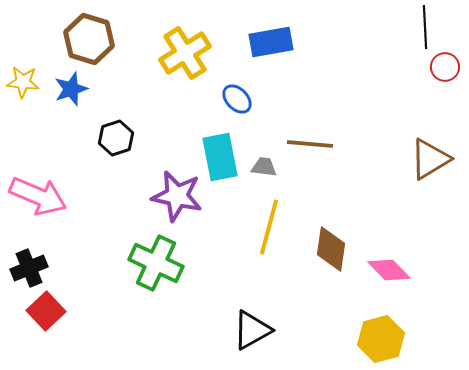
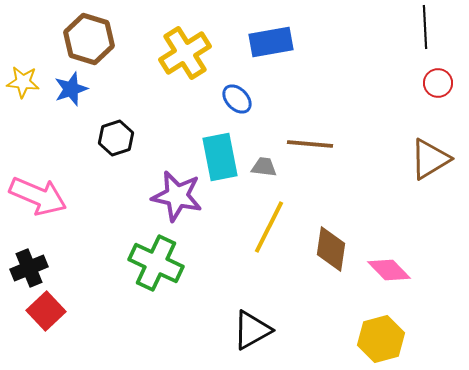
red circle: moved 7 px left, 16 px down
yellow line: rotated 12 degrees clockwise
